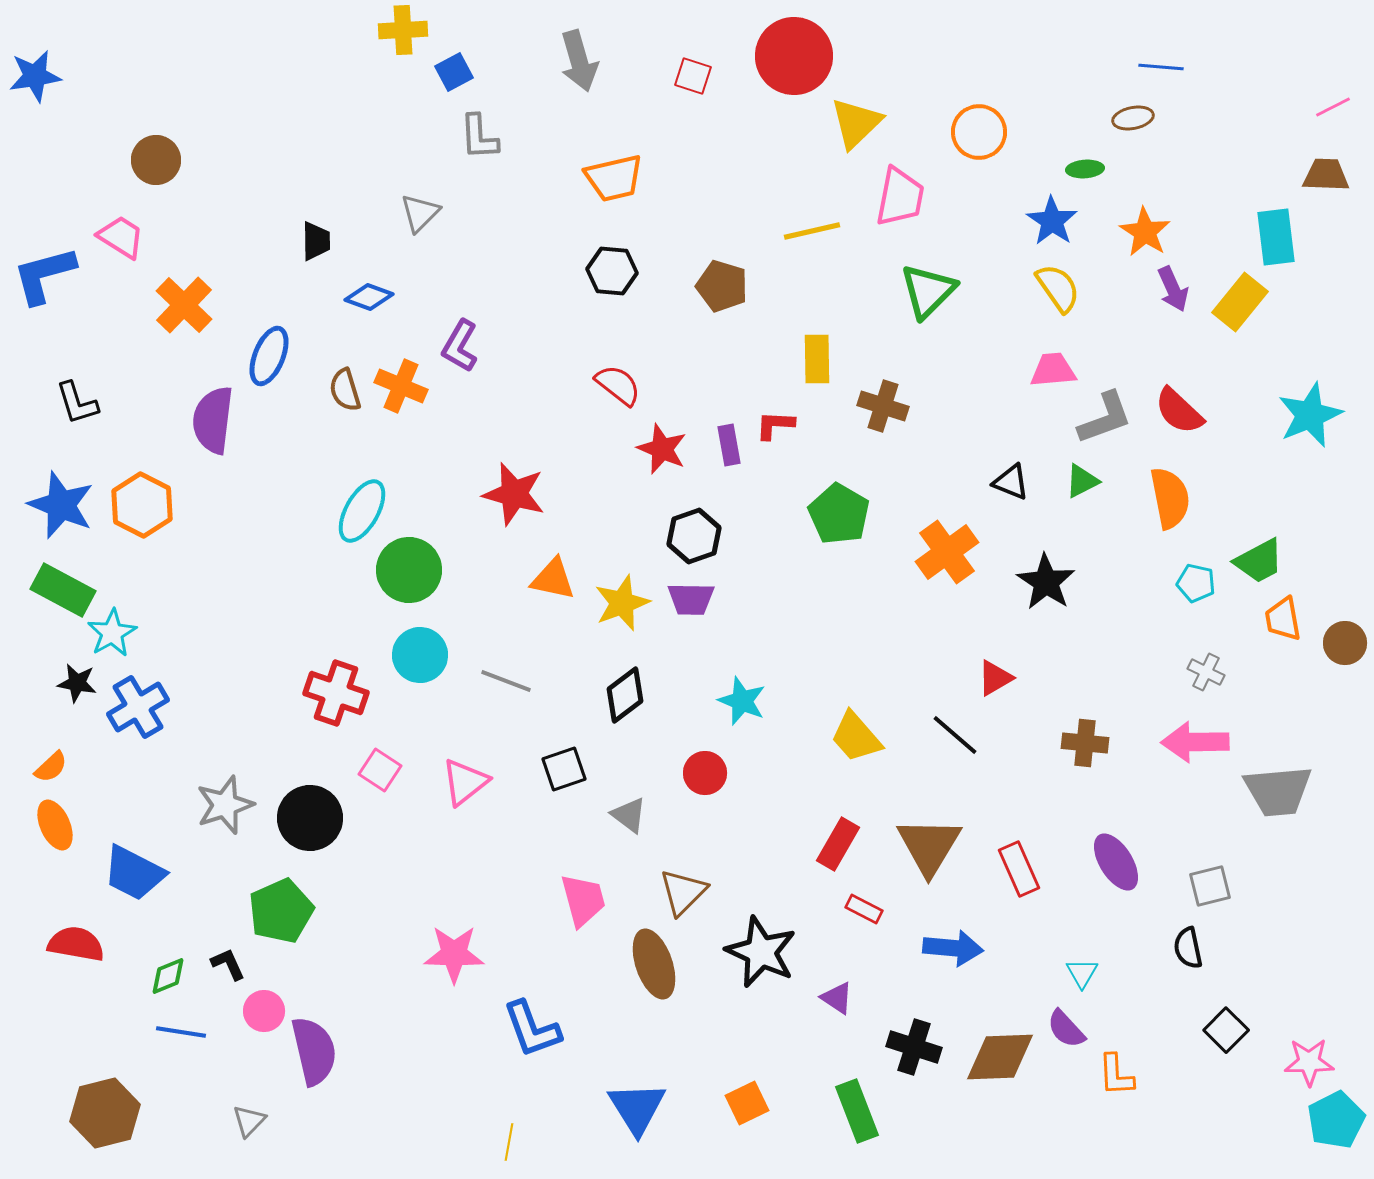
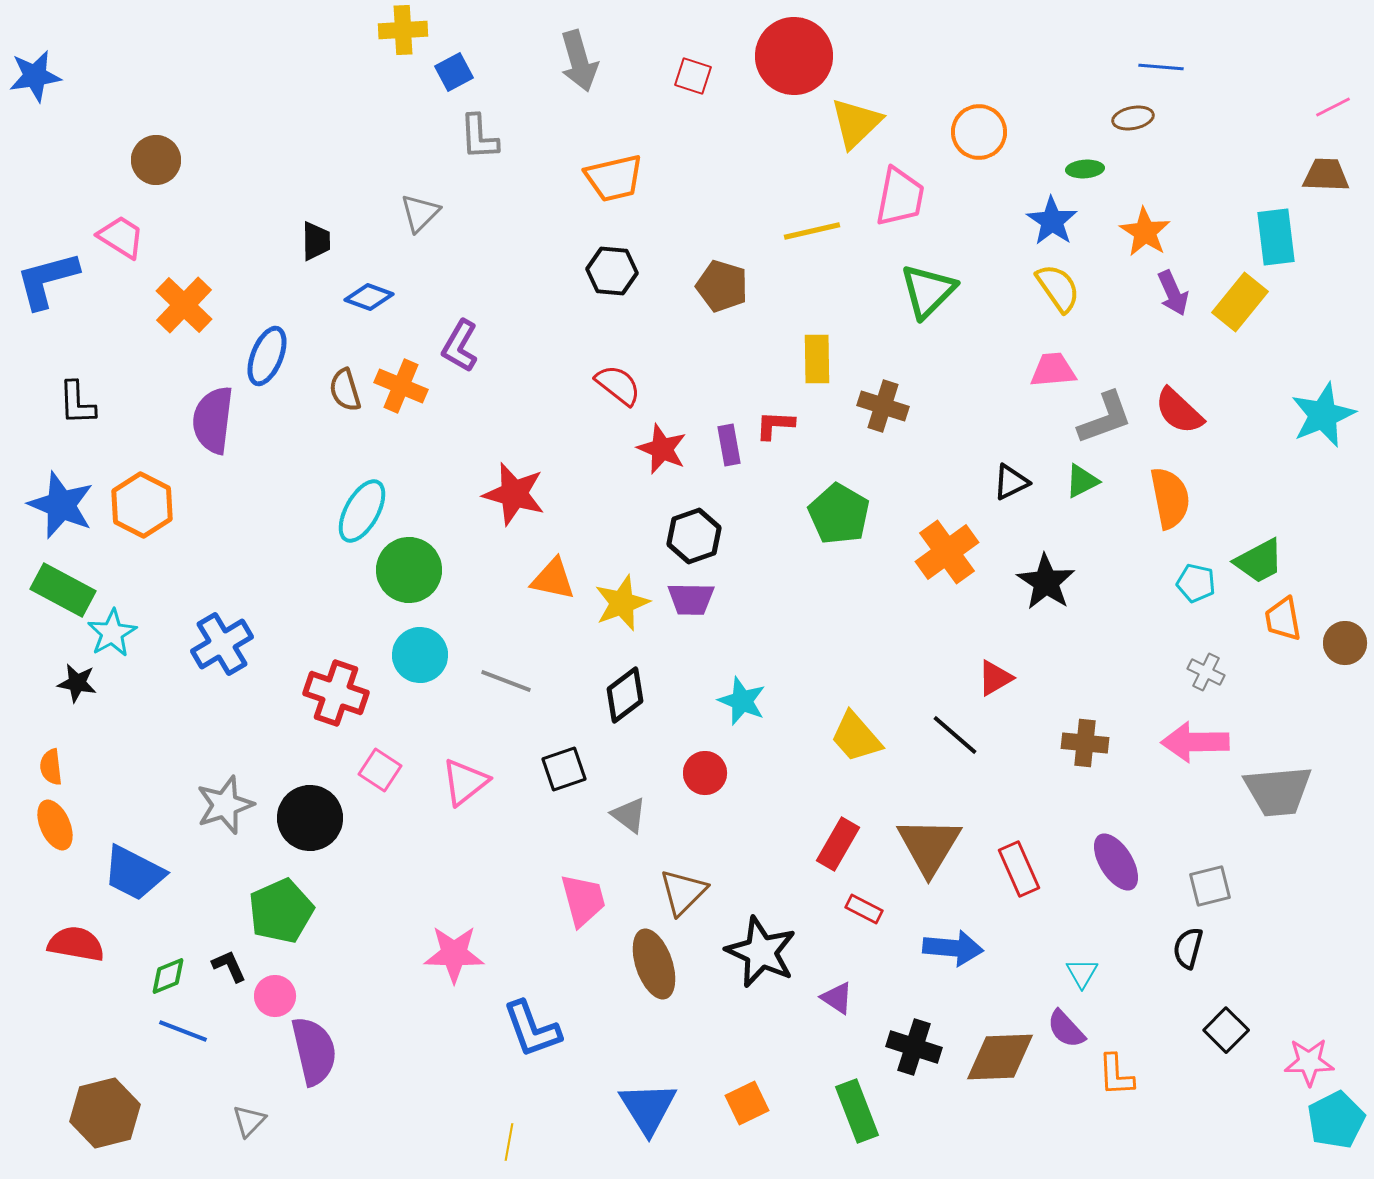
blue L-shape at (44, 275): moved 3 px right, 5 px down
purple arrow at (1173, 289): moved 4 px down
blue ellipse at (269, 356): moved 2 px left
black L-shape at (77, 403): rotated 15 degrees clockwise
cyan star at (1310, 415): moved 13 px right
black triangle at (1011, 482): rotated 48 degrees counterclockwise
blue cross at (138, 707): moved 84 px right, 63 px up
orange semicircle at (51, 767): rotated 126 degrees clockwise
black semicircle at (1188, 948): rotated 27 degrees clockwise
black L-shape at (228, 964): moved 1 px right, 2 px down
pink circle at (264, 1011): moved 11 px right, 15 px up
blue line at (181, 1032): moved 2 px right, 1 px up; rotated 12 degrees clockwise
blue triangle at (637, 1108): moved 11 px right
